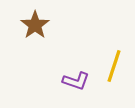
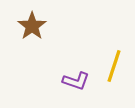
brown star: moved 3 px left, 1 px down
